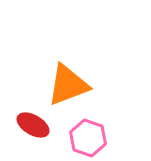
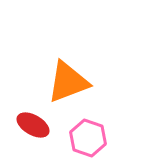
orange triangle: moved 3 px up
